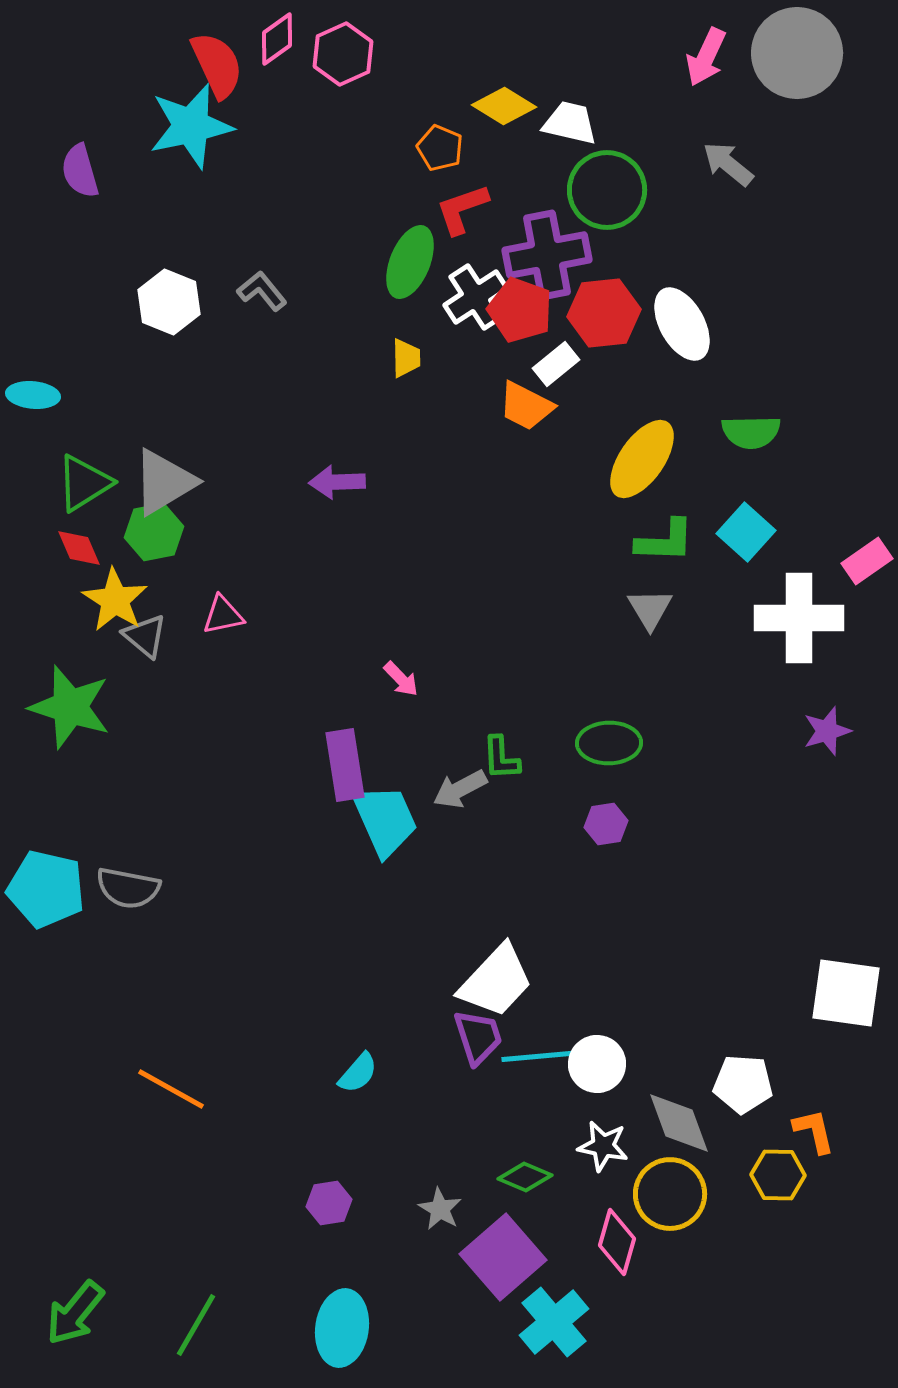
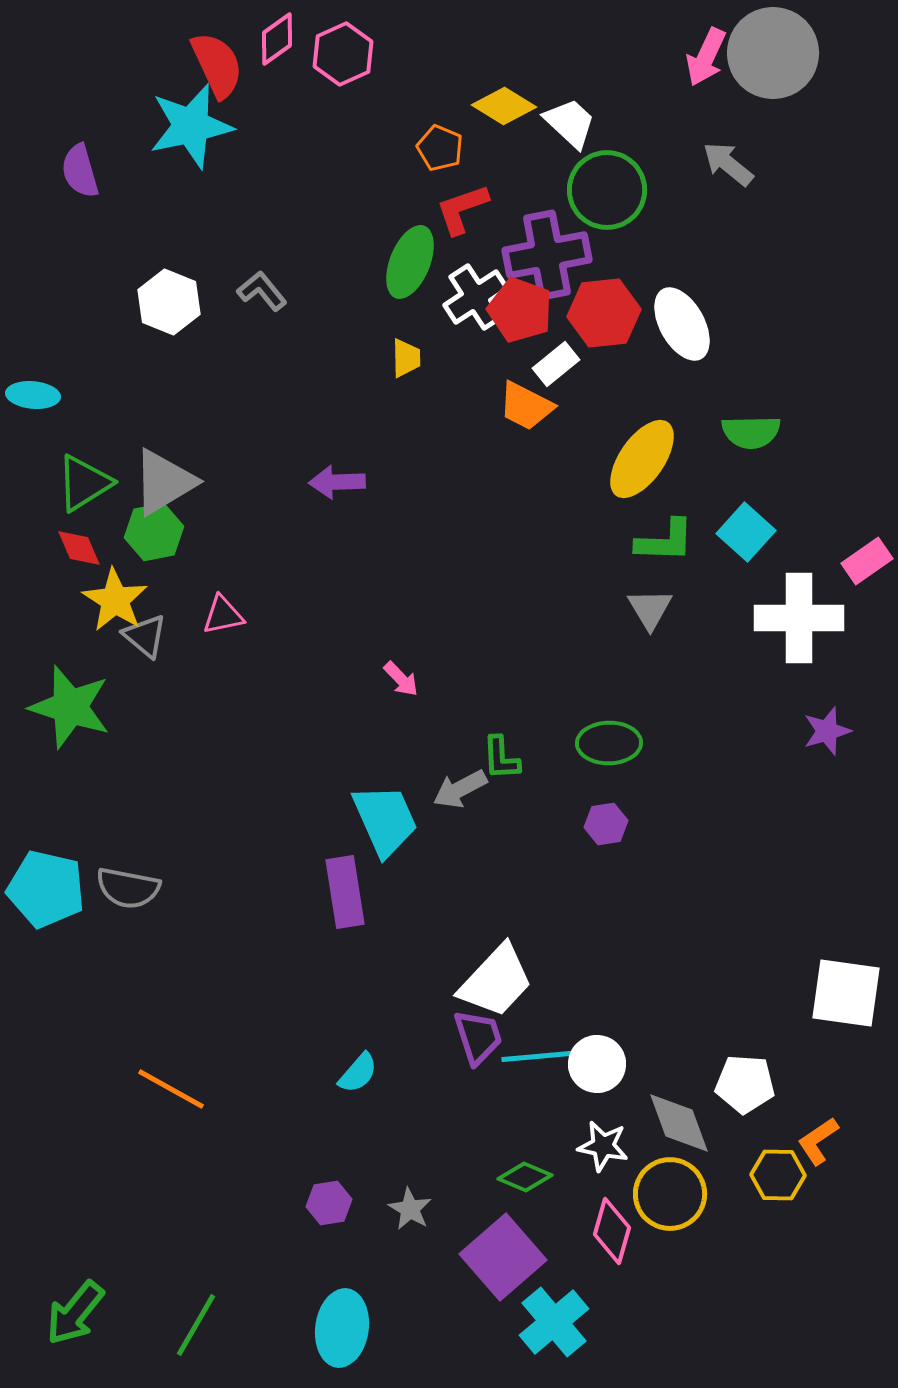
gray circle at (797, 53): moved 24 px left
white trapezoid at (570, 123): rotated 30 degrees clockwise
purple rectangle at (345, 765): moved 127 px down
white pentagon at (743, 1084): moved 2 px right
orange L-shape at (814, 1131): moved 4 px right, 10 px down; rotated 111 degrees counterclockwise
gray star at (440, 1209): moved 30 px left
pink diamond at (617, 1242): moved 5 px left, 11 px up
